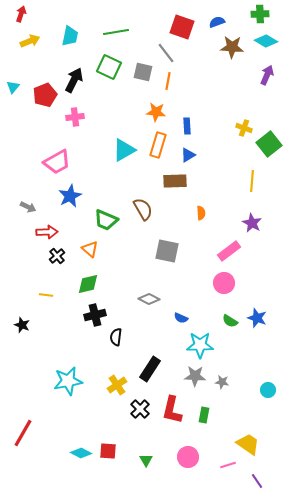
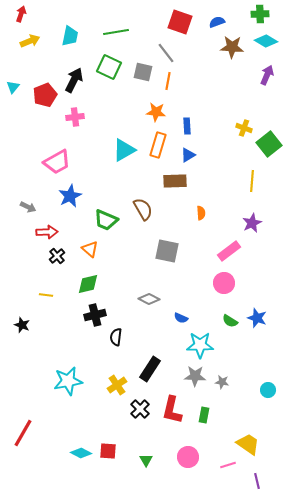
red square at (182, 27): moved 2 px left, 5 px up
purple star at (252, 223): rotated 18 degrees clockwise
purple line at (257, 481): rotated 21 degrees clockwise
